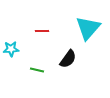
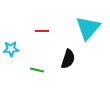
black semicircle: rotated 18 degrees counterclockwise
